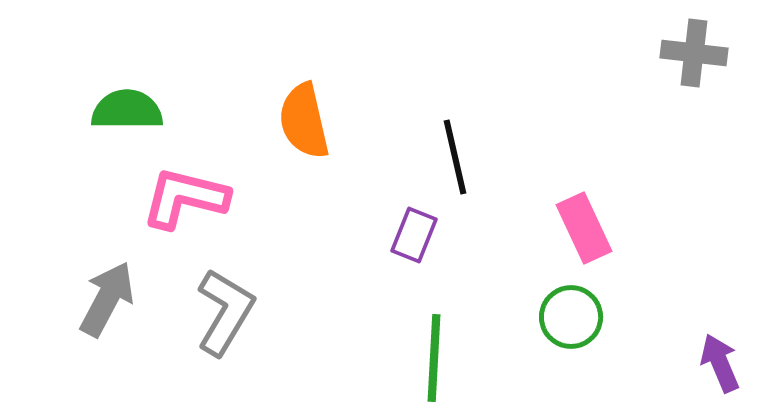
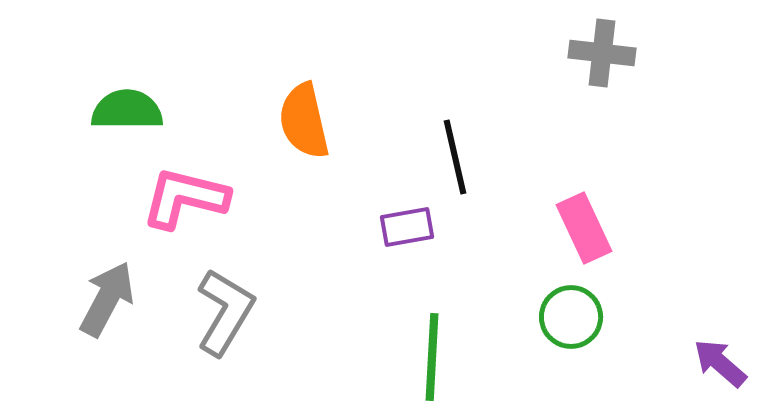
gray cross: moved 92 px left
purple rectangle: moved 7 px left, 8 px up; rotated 58 degrees clockwise
green line: moved 2 px left, 1 px up
purple arrow: rotated 26 degrees counterclockwise
